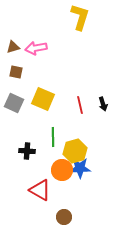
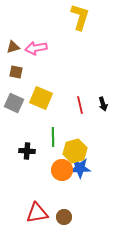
yellow square: moved 2 px left, 1 px up
red triangle: moved 3 px left, 23 px down; rotated 40 degrees counterclockwise
